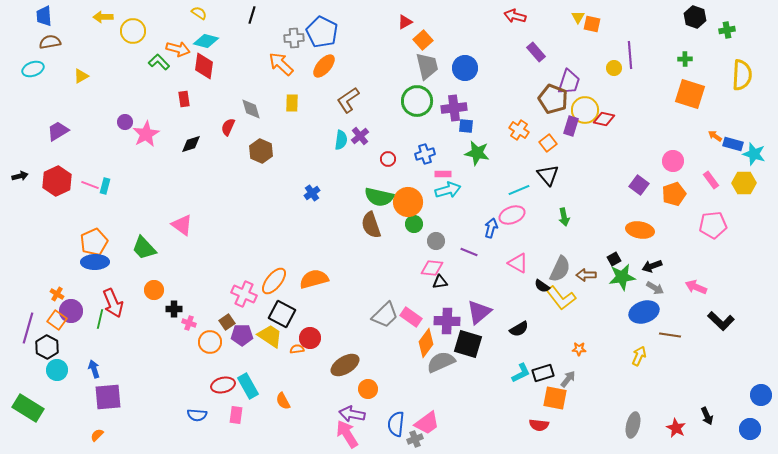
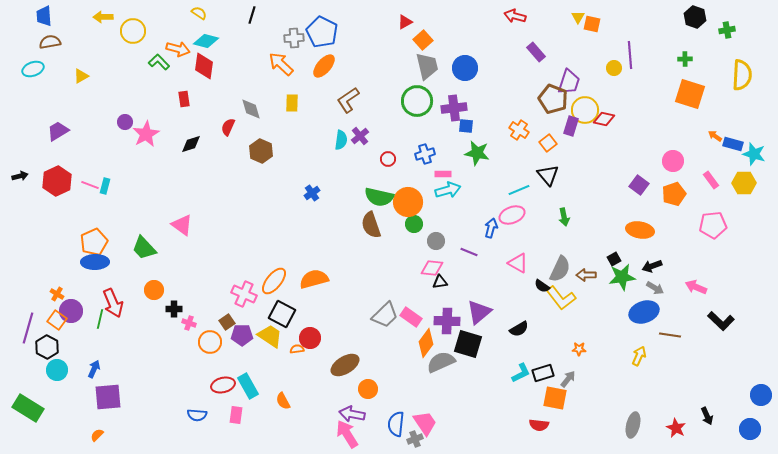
blue arrow at (94, 369): rotated 42 degrees clockwise
pink trapezoid at (427, 423): moved 2 px left; rotated 88 degrees counterclockwise
